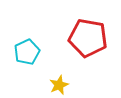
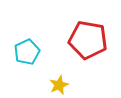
red pentagon: moved 2 px down
